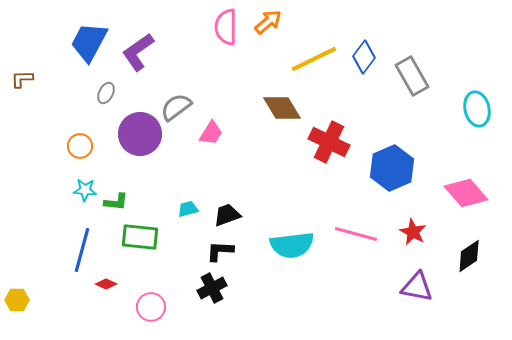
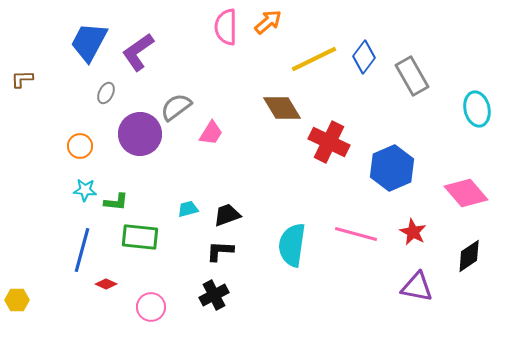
cyan semicircle: rotated 105 degrees clockwise
black cross: moved 2 px right, 7 px down
